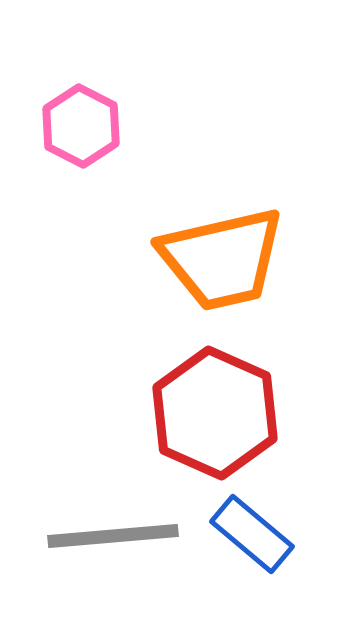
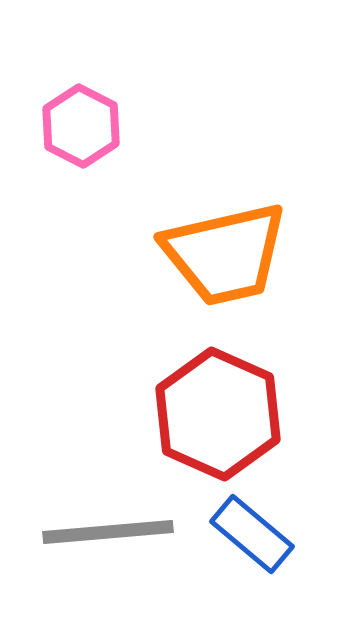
orange trapezoid: moved 3 px right, 5 px up
red hexagon: moved 3 px right, 1 px down
gray line: moved 5 px left, 4 px up
